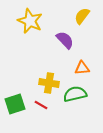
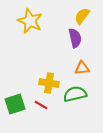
purple semicircle: moved 10 px right, 2 px up; rotated 30 degrees clockwise
